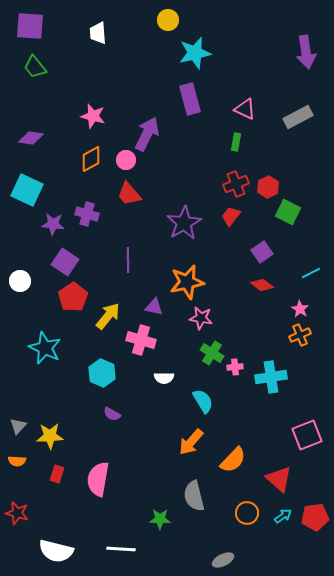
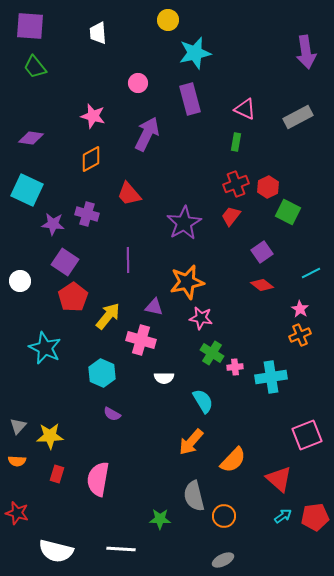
pink circle at (126, 160): moved 12 px right, 77 px up
orange circle at (247, 513): moved 23 px left, 3 px down
